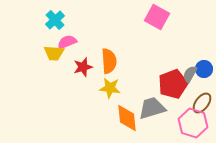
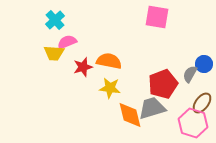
pink square: rotated 20 degrees counterclockwise
orange semicircle: rotated 75 degrees counterclockwise
blue circle: moved 5 px up
red pentagon: moved 10 px left
orange diamond: moved 3 px right, 3 px up; rotated 8 degrees counterclockwise
